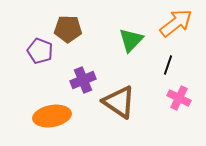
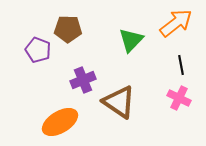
purple pentagon: moved 2 px left, 1 px up
black line: moved 13 px right; rotated 30 degrees counterclockwise
orange ellipse: moved 8 px right, 6 px down; rotated 21 degrees counterclockwise
